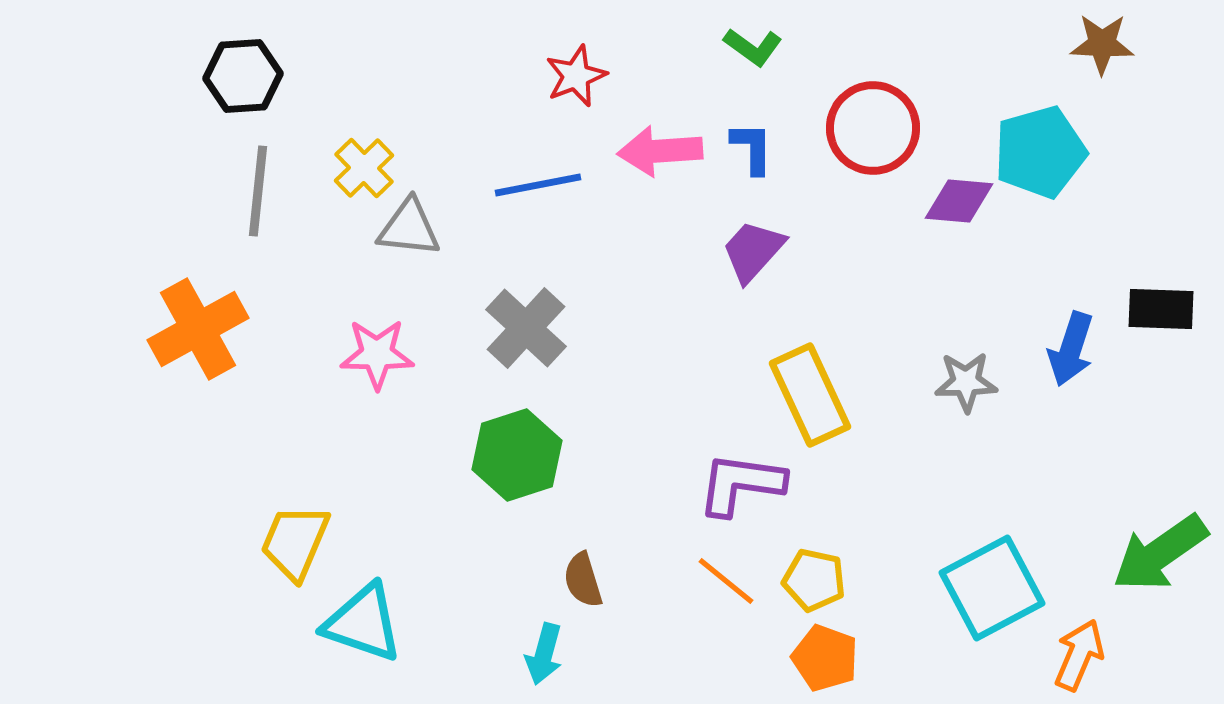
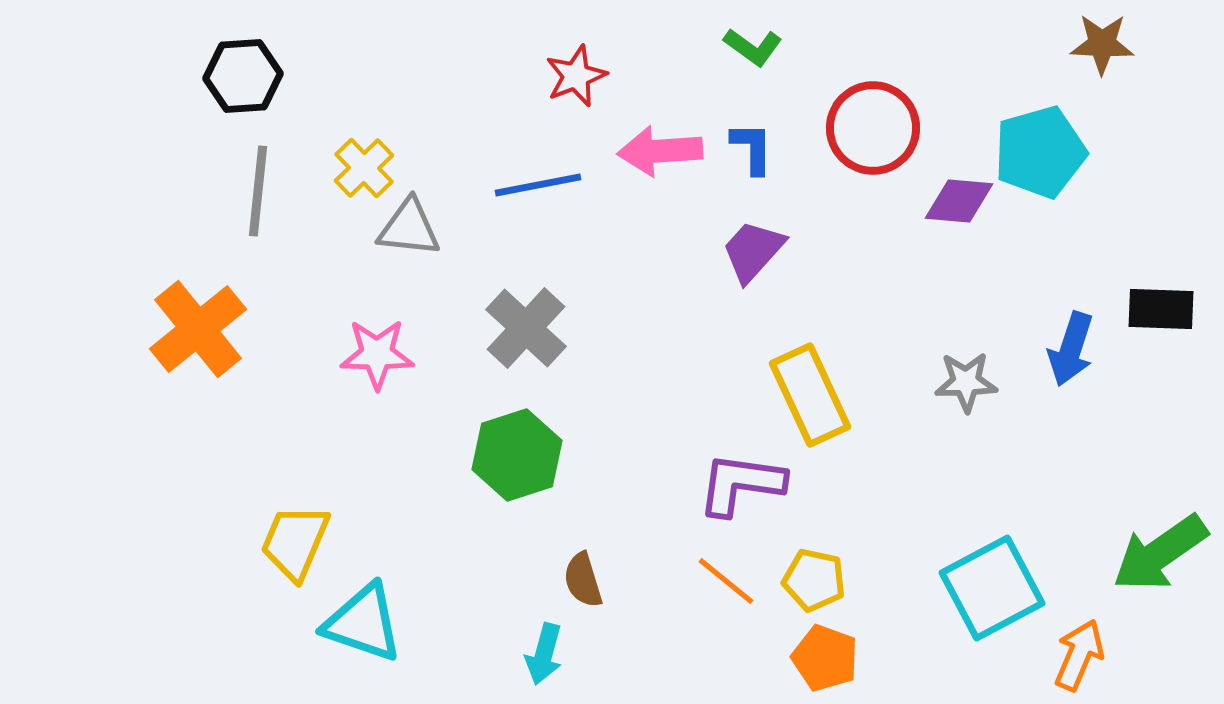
orange cross: rotated 10 degrees counterclockwise
